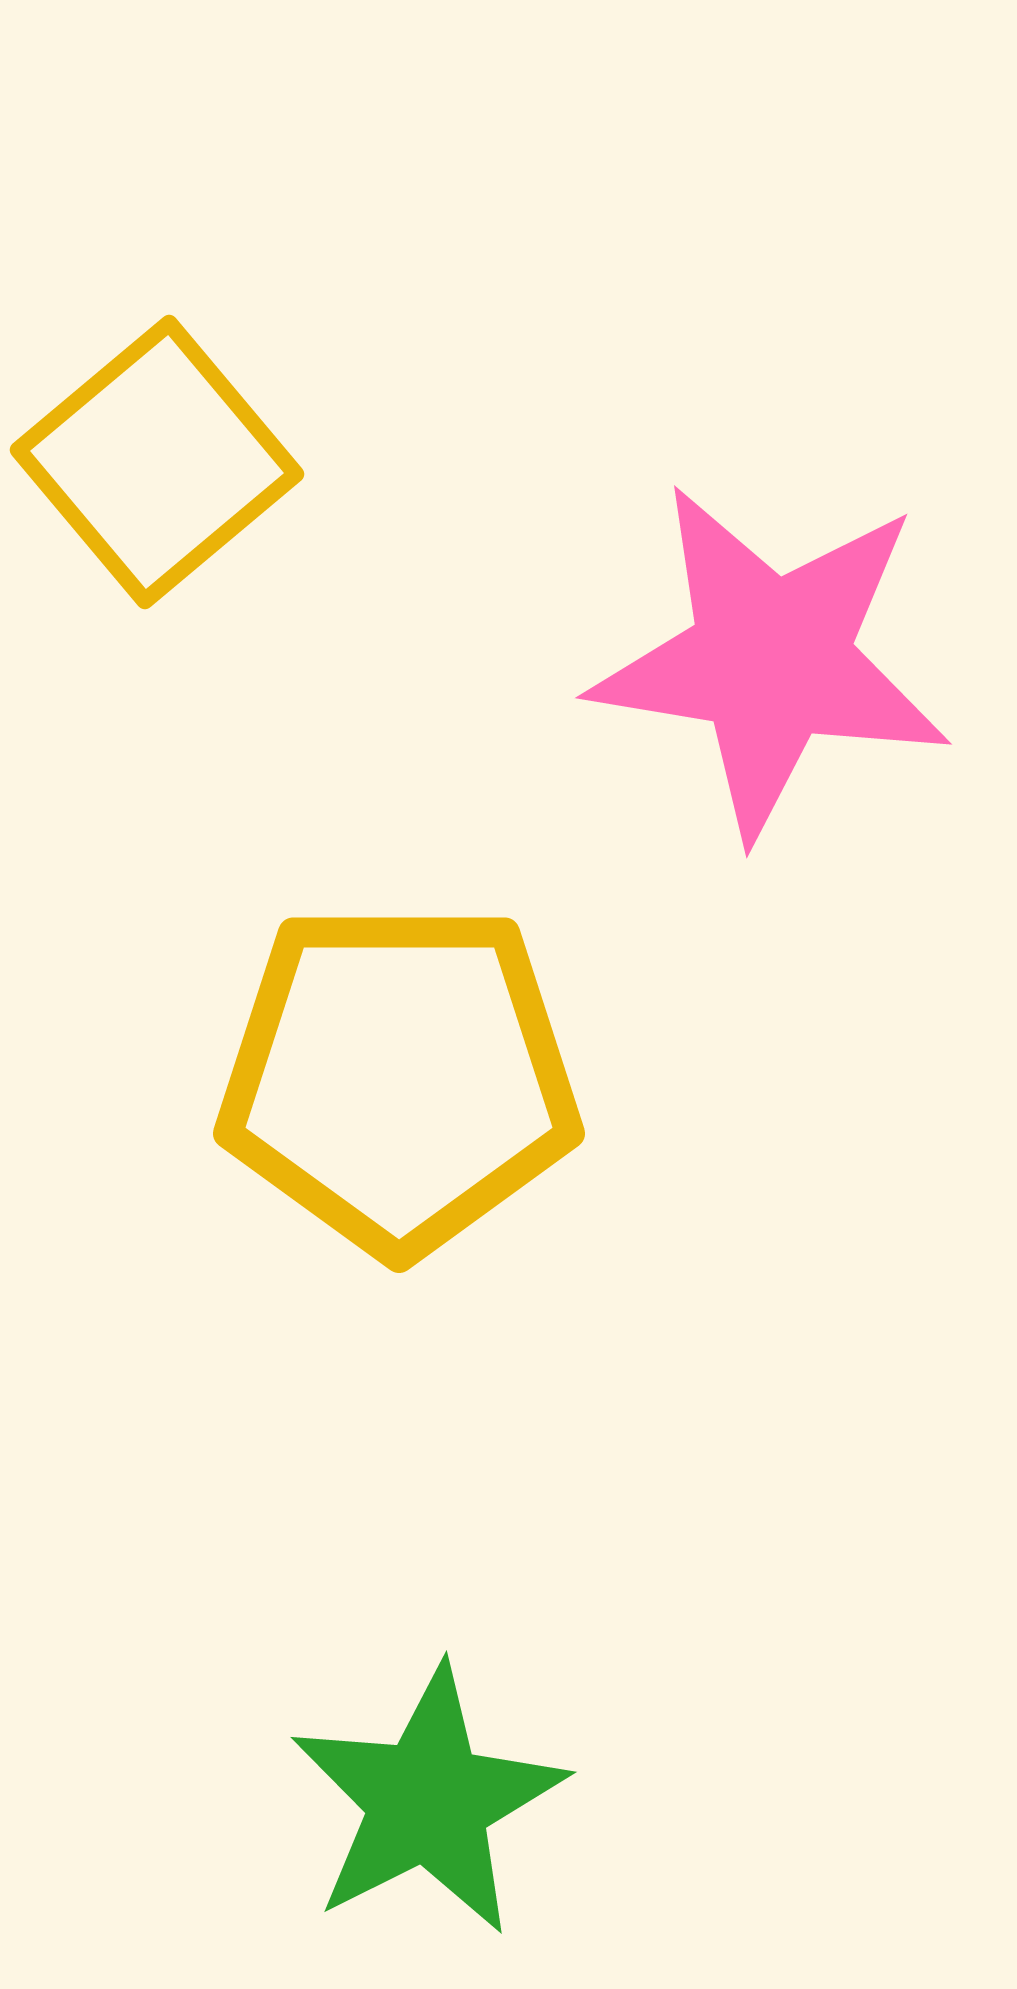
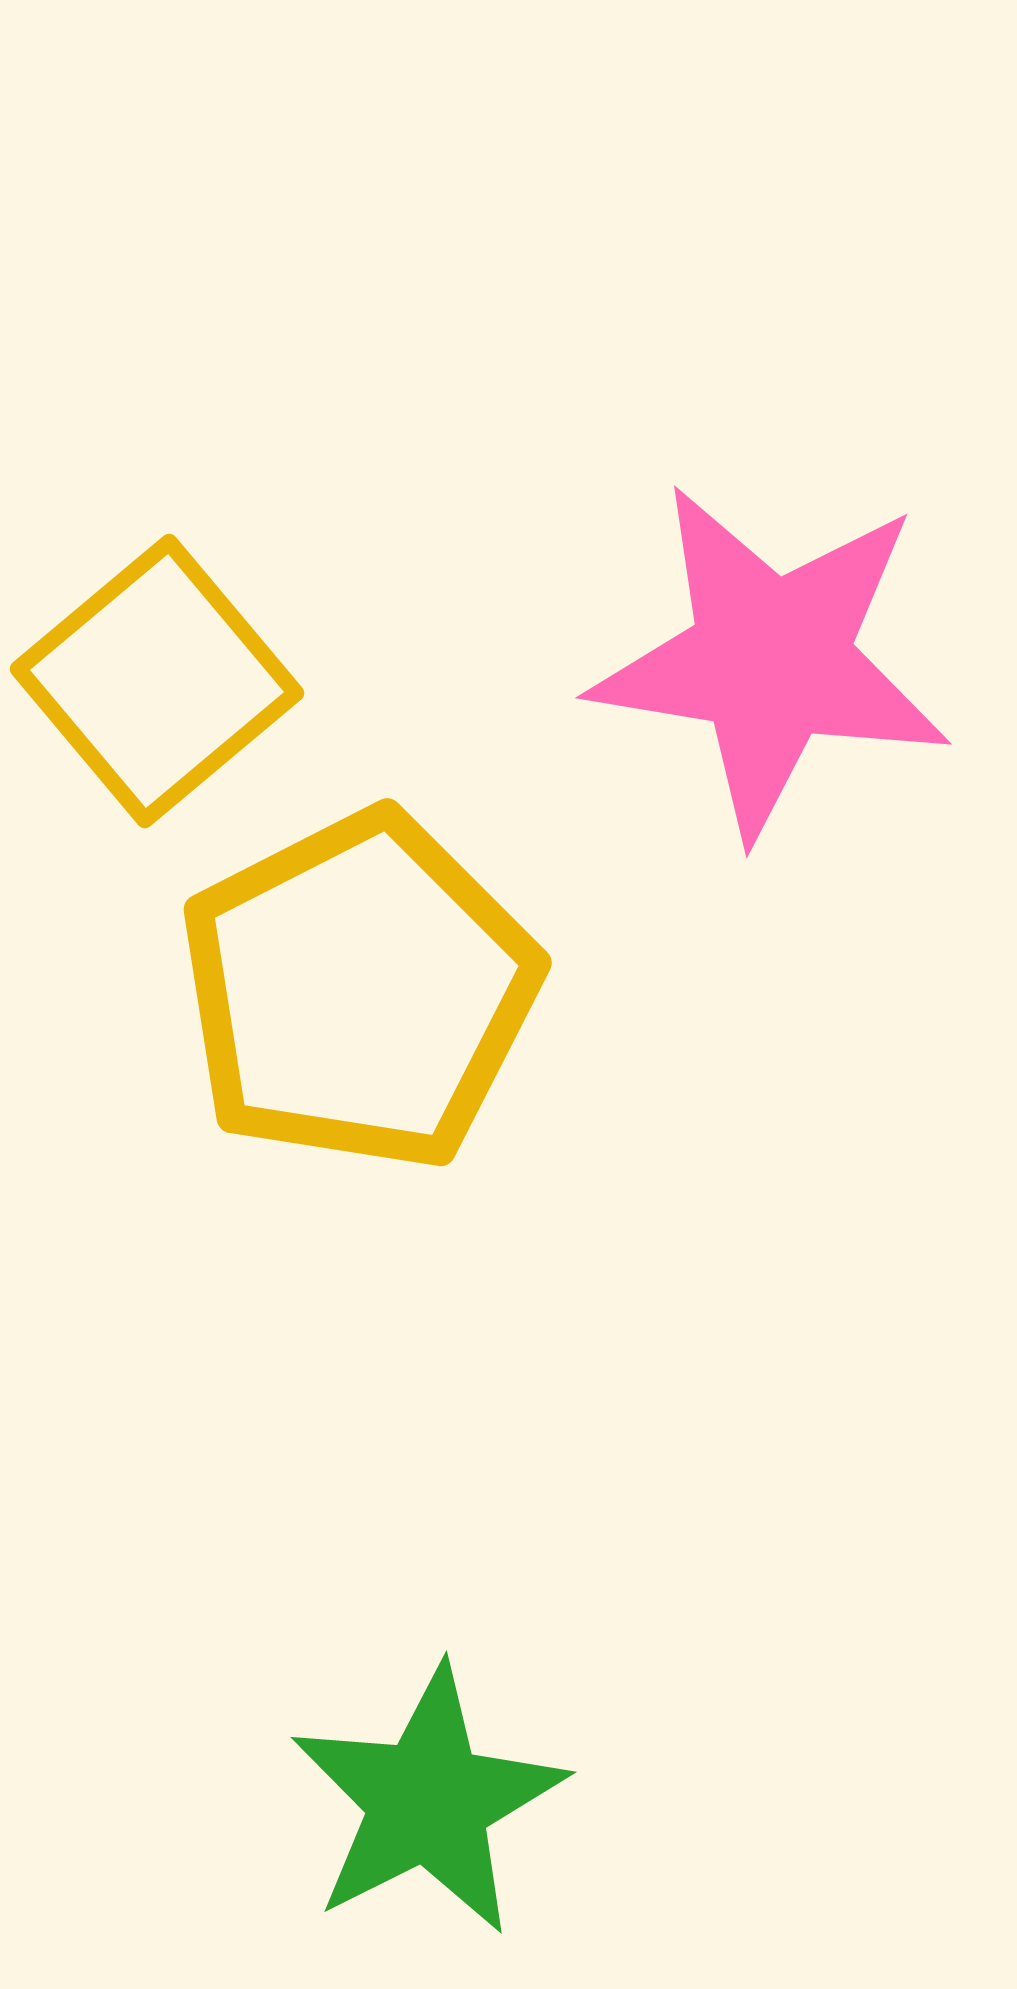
yellow square: moved 219 px down
yellow pentagon: moved 40 px left, 87 px up; rotated 27 degrees counterclockwise
